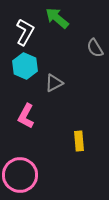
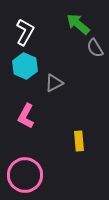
green arrow: moved 21 px right, 6 px down
pink circle: moved 5 px right
